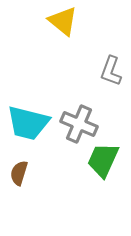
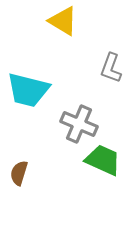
yellow triangle: rotated 8 degrees counterclockwise
gray L-shape: moved 3 px up
cyan trapezoid: moved 33 px up
green trapezoid: rotated 90 degrees clockwise
